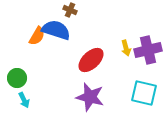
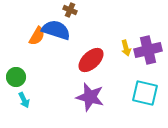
green circle: moved 1 px left, 1 px up
cyan square: moved 1 px right
